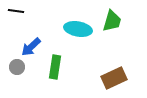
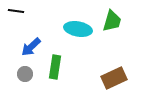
gray circle: moved 8 px right, 7 px down
